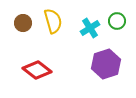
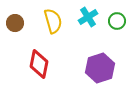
brown circle: moved 8 px left
cyan cross: moved 2 px left, 11 px up
purple hexagon: moved 6 px left, 4 px down
red diamond: moved 2 px right, 6 px up; rotated 64 degrees clockwise
